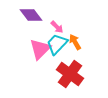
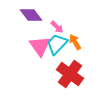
pink triangle: moved 3 px up; rotated 20 degrees counterclockwise
